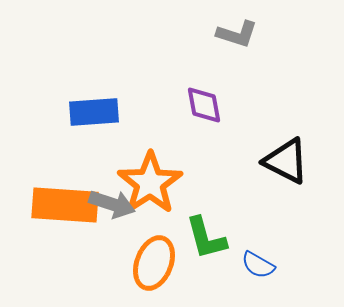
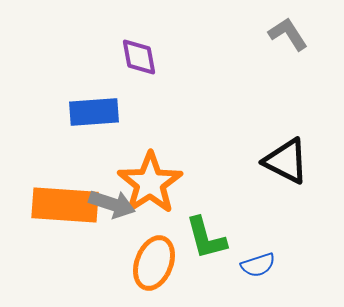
gray L-shape: moved 51 px right; rotated 141 degrees counterclockwise
purple diamond: moved 65 px left, 48 px up
blue semicircle: rotated 48 degrees counterclockwise
